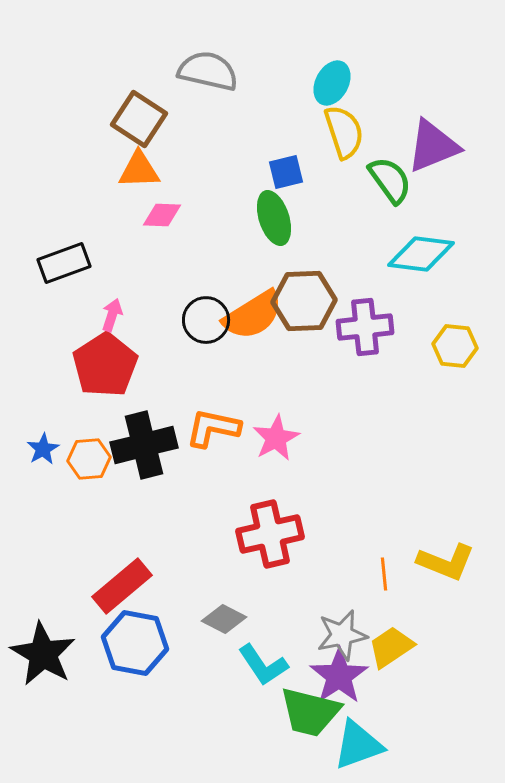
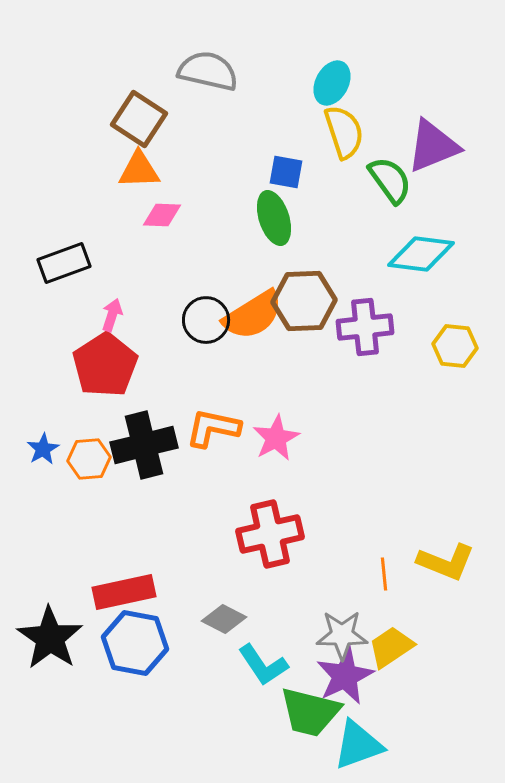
blue square: rotated 24 degrees clockwise
red rectangle: moved 2 px right, 6 px down; rotated 28 degrees clockwise
gray star: rotated 12 degrees clockwise
black star: moved 7 px right, 16 px up; rotated 4 degrees clockwise
purple star: moved 6 px right; rotated 8 degrees clockwise
